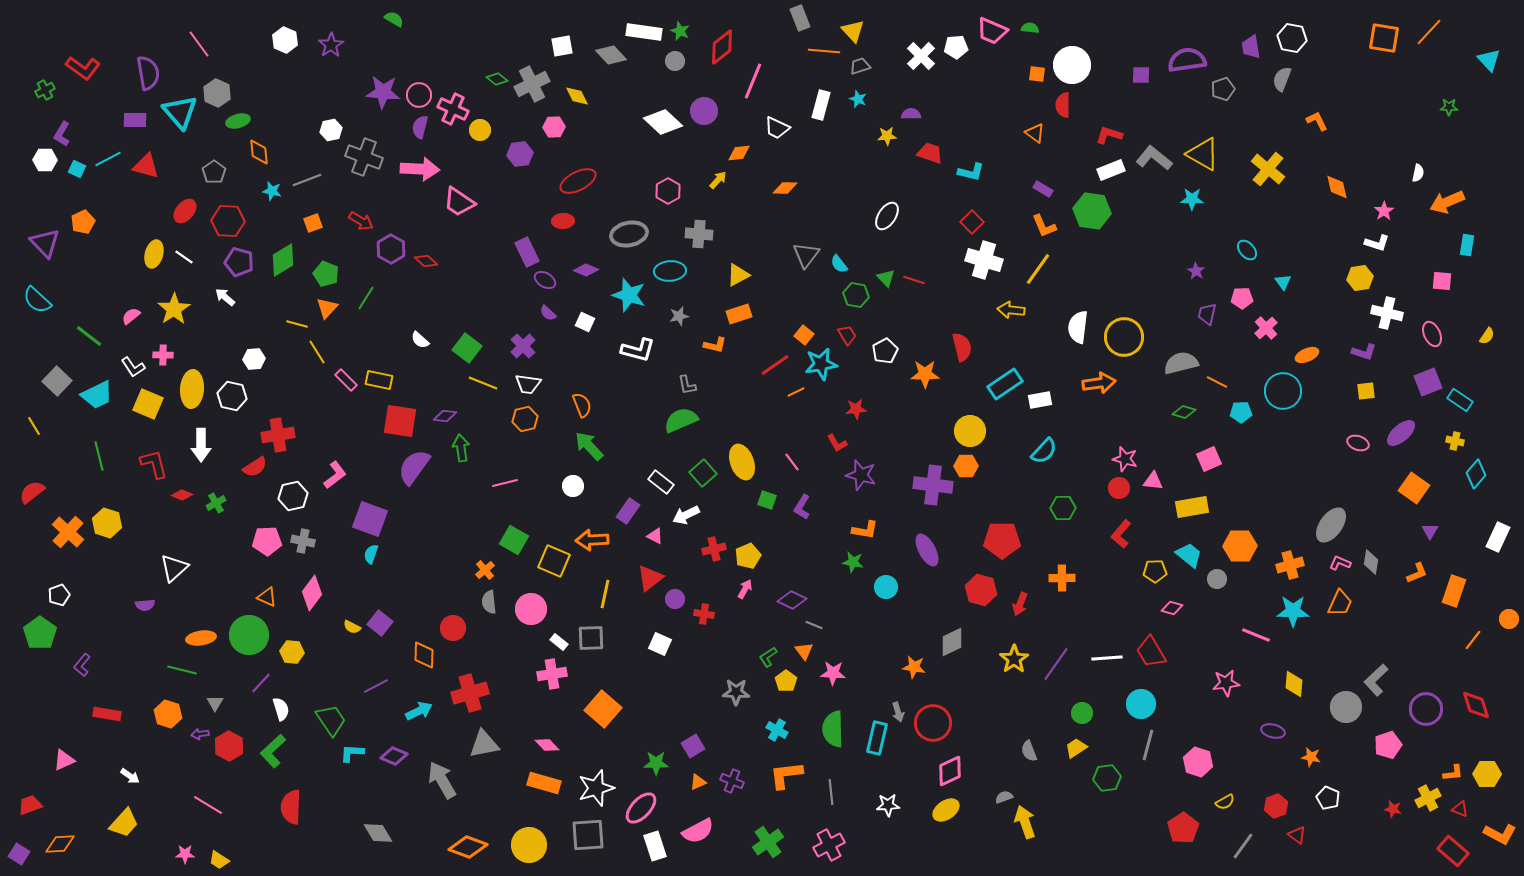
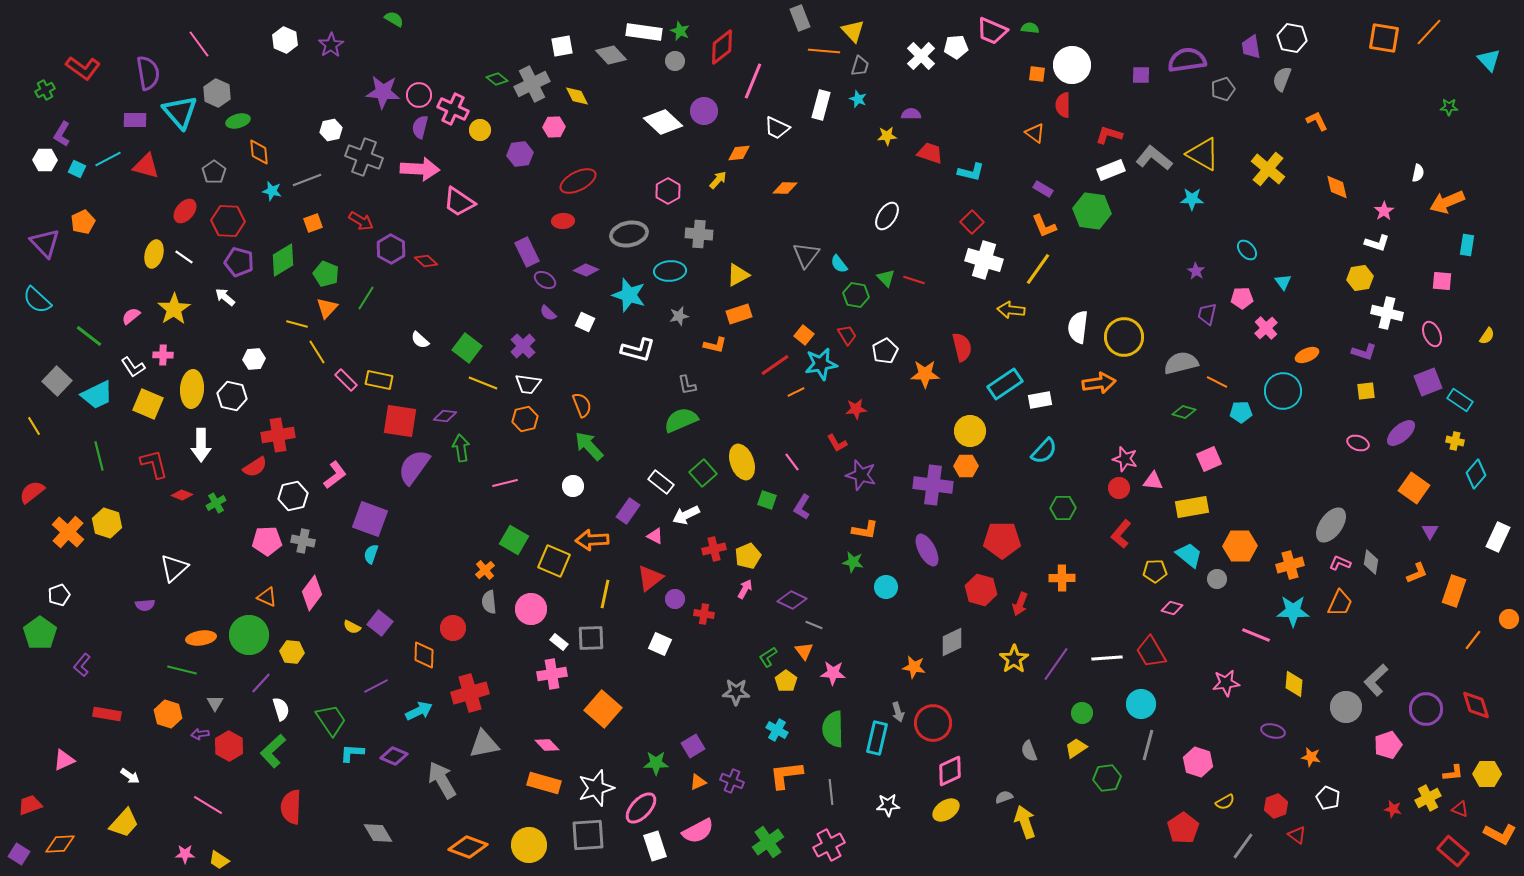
gray trapezoid at (860, 66): rotated 125 degrees clockwise
